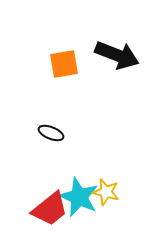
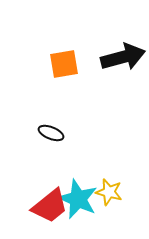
black arrow: moved 6 px right, 2 px down; rotated 36 degrees counterclockwise
yellow star: moved 3 px right
cyan star: moved 1 px left, 2 px down
red trapezoid: moved 3 px up
